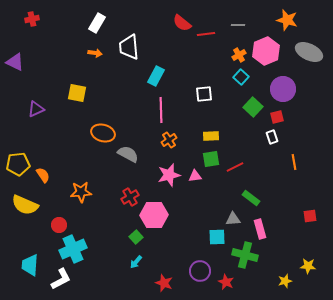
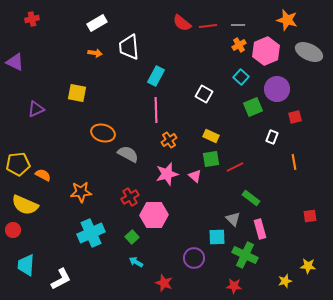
white rectangle at (97, 23): rotated 30 degrees clockwise
red line at (206, 34): moved 2 px right, 8 px up
orange cross at (239, 55): moved 10 px up
purple circle at (283, 89): moved 6 px left
white square at (204, 94): rotated 36 degrees clockwise
green square at (253, 107): rotated 24 degrees clockwise
pink line at (161, 110): moved 5 px left
red square at (277, 117): moved 18 px right
yellow rectangle at (211, 136): rotated 28 degrees clockwise
white rectangle at (272, 137): rotated 40 degrees clockwise
orange semicircle at (43, 175): rotated 28 degrees counterclockwise
pink star at (169, 175): moved 2 px left, 1 px up
pink triangle at (195, 176): rotated 48 degrees clockwise
gray triangle at (233, 219): rotated 49 degrees clockwise
red circle at (59, 225): moved 46 px left, 5 px down
green square at (136, 237): moved 4 px left
cyan cross at (73, 249): moved 18 px right, 16 px up
green cross at (245, 255): rotated 10 degrees clockwise
cyan arrow at (136, 262): rotated 80 degrees clockwise
cyan trapezoid at (30, 265): moved 4 px left
purple circle at (200, 271): moved 6 px left, 13 px up
red star at (226, 282): moved 8 px right, 4 px down; rotated 21 degrees counterclockwise
